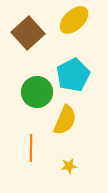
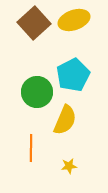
yellow ellipse: rotated 24 degrees clockwise
brown square: moved 6 px right, 10 px up
